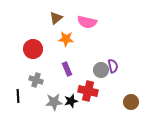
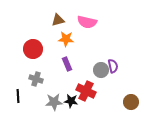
brown triangle: moved 2 px right, 2 px down; rotated 24 degrees clockwise
purple rectangle: moved 5 px up
gray cross: moved 1 px up
red cross: moved 2 px left; rotated 12 degrees clockwise
black star: rotated 24 degrees clockwise
